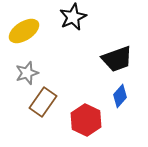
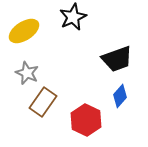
gray star: rotated 30 degrees counterclockwise
